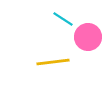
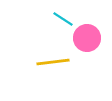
pink circle: moved 1 px left, 1 px down
